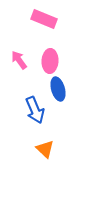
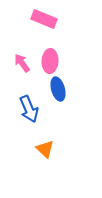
pink arrow: moved 3 px right, 3 px down
blue arrow: moved 6 px left, 1 px up
